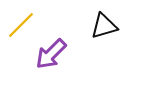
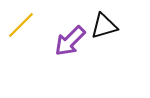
purple arrow: moved 19 px right, 13 px up
